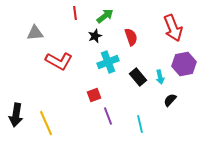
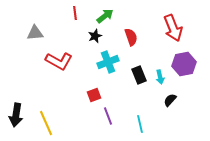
black rectangle: moved 1 px right, 2 px up; rotated 18 degrees clockwise
